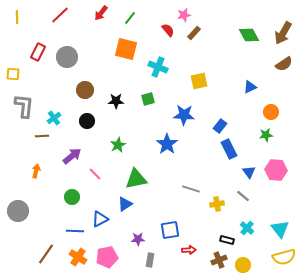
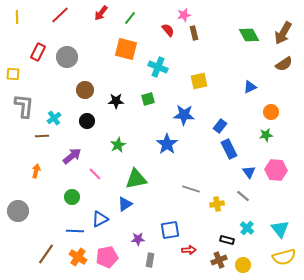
brown rectangle at (194, 33): rotated 56 degrees counterclockwise
